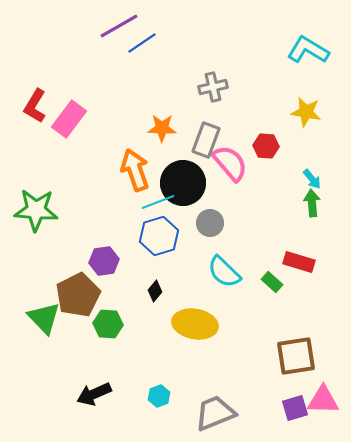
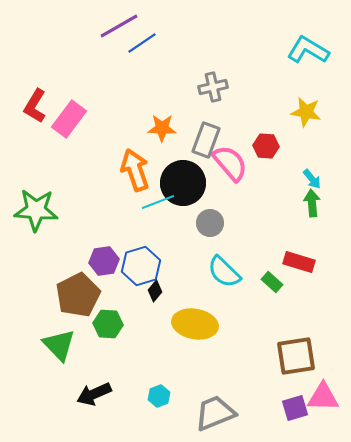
blue hexagon: moved 18 px left, 30 px down
green triangle: moved 15 px right, 27 px down
pink triangle: moved 3 px up
